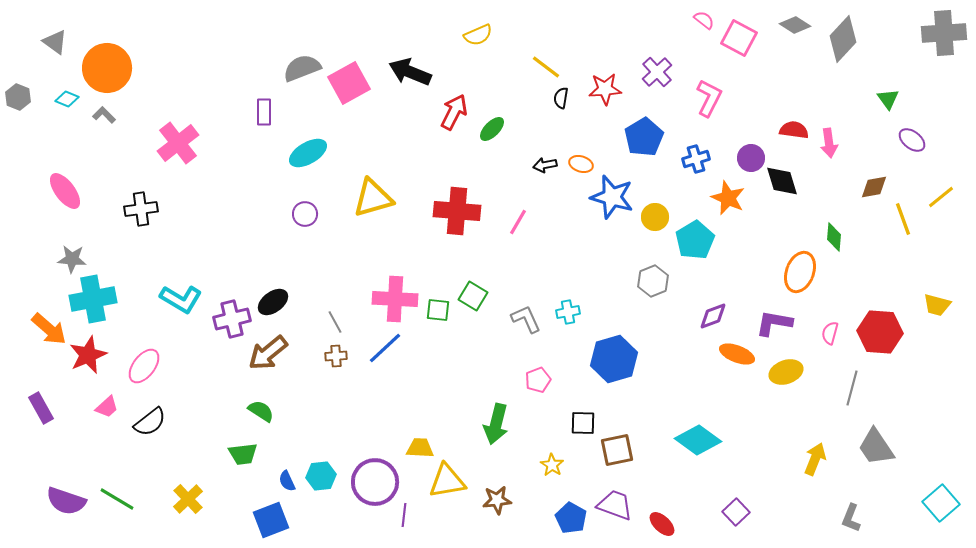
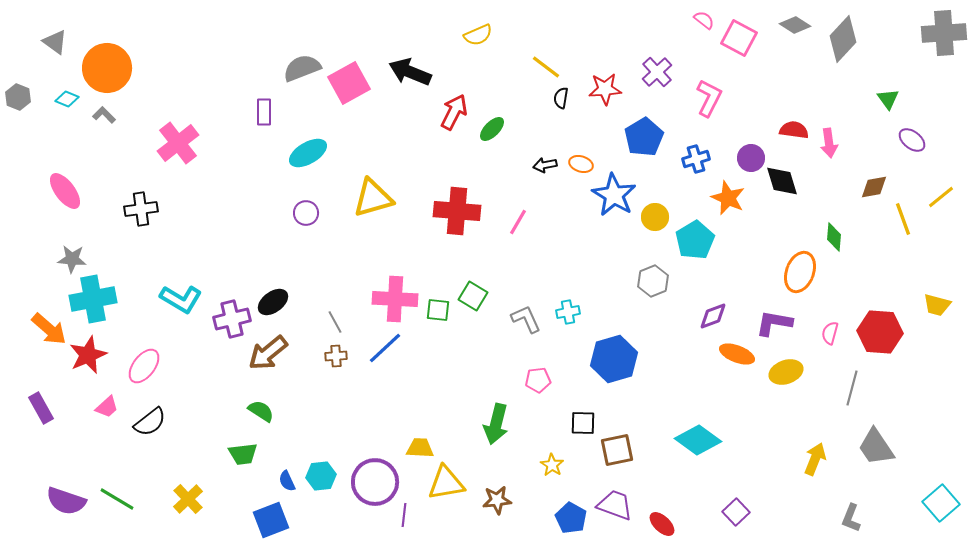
blue star at (612, 197): moved 2 px right, 2 px up; rotated 15 degrees clockwise
purple circle at (305, 214): moved 1 px right, 1 px up
pink pentagon at (538, 380): rotated 15 degrees clockwise
yellow triangle at (447, 481): moved 1 px left, 2 px down
